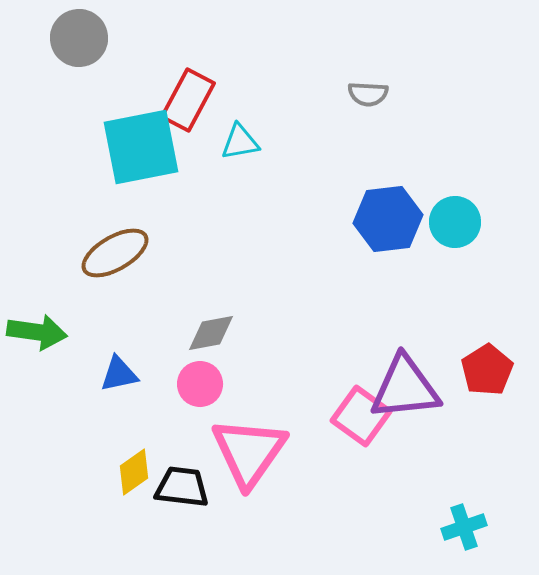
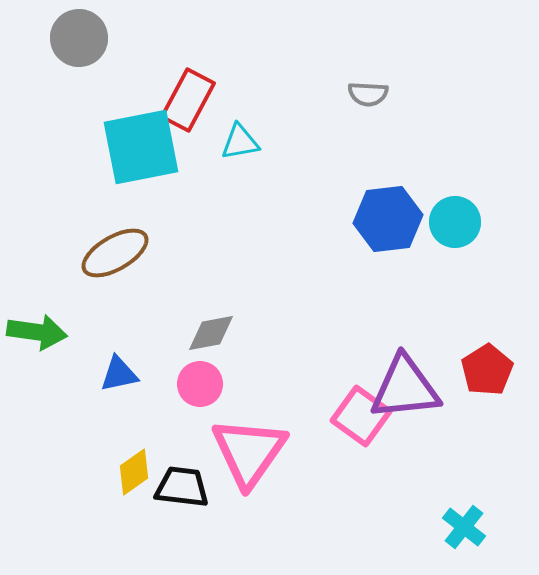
cyan cross: rotated 33 degrees counterclockwise
